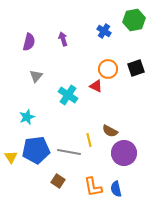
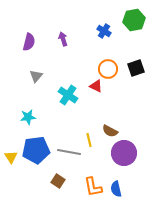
cyan star: moved 1 px right; rotated 14 degrees clockwise
